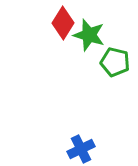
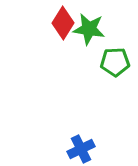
green star: moved 6 px up; rotated 8 degrees counterclockwise
green pentagon: rotated 16 degrees counterclockwise
